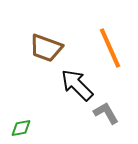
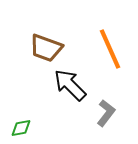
orange line: moved 1 px down
black arrow: moved 7 px left
gray L-shape: rotated 68 degrees clockwise
